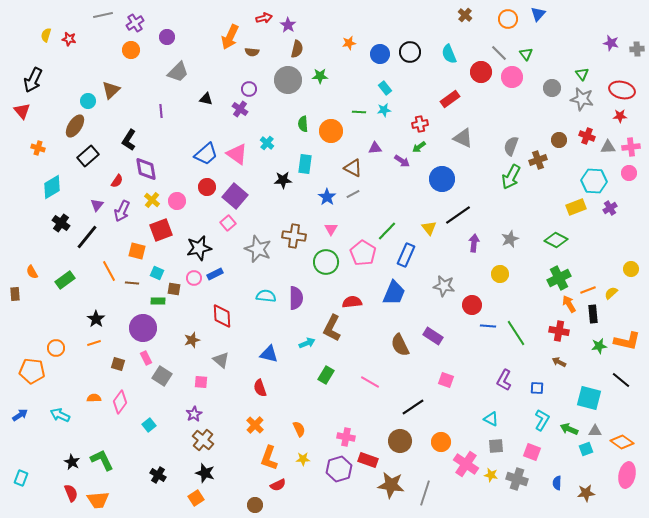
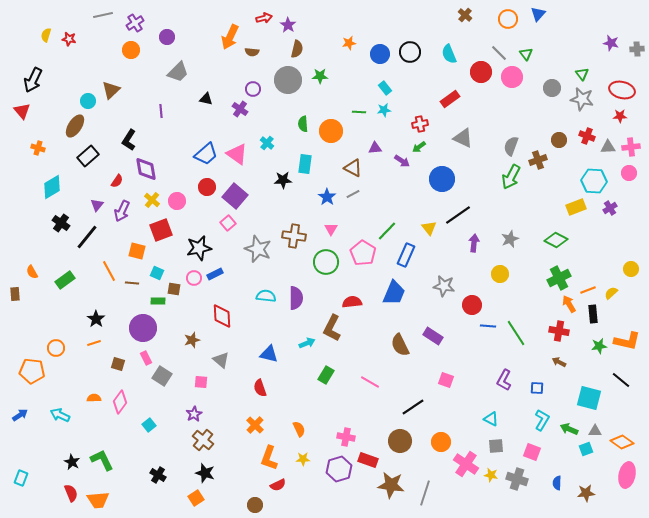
purple circle at (249, 89): moved 4 px right
